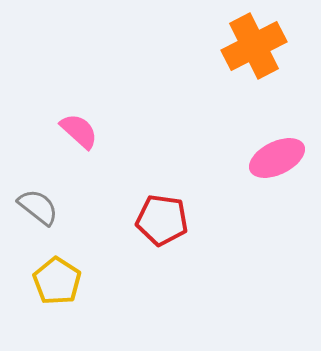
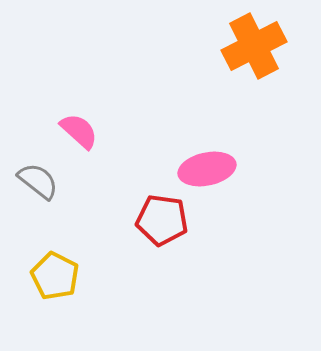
pink ellipse: moved 70 px left, 11 px down; rotated 14 degrees clockwise
gray semicircle: moved 26 px up
yellow pentagon: moved 2 px left, 5 px up; rotated 6 degrees counterclockwise
